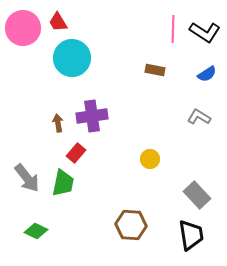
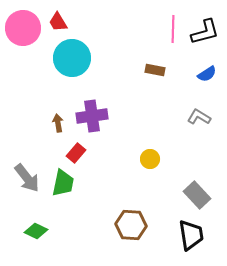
black L-shape: rotated 48 degrees counterclockwise
